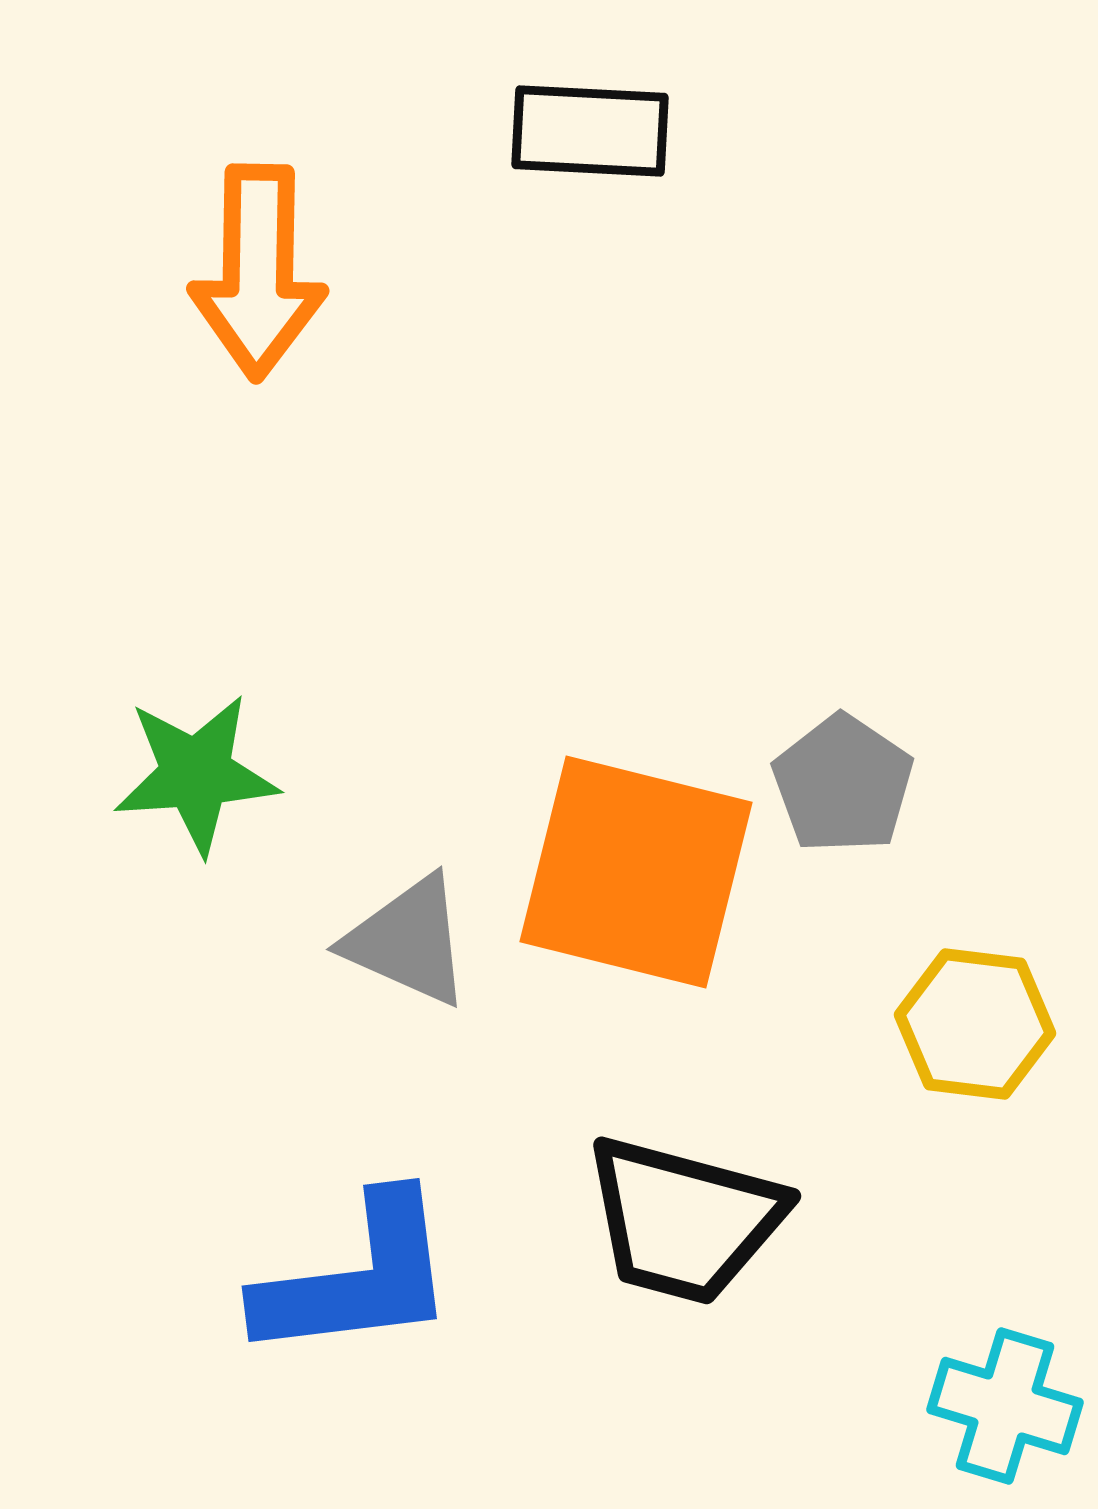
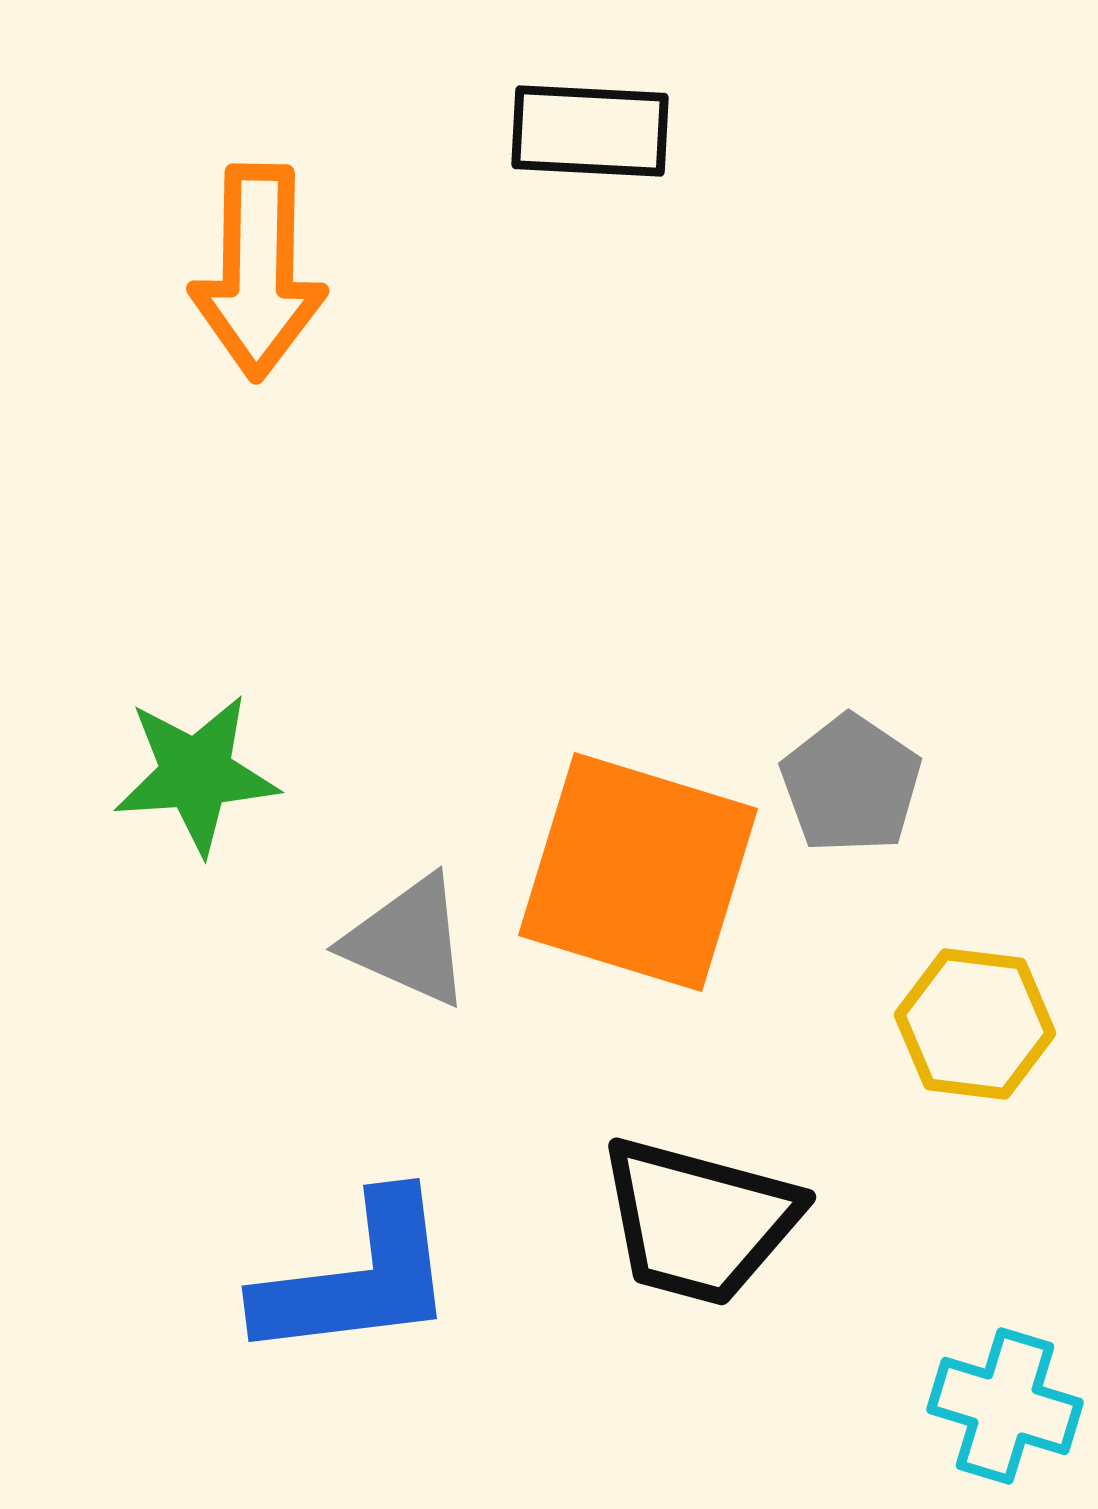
gray pentagon: moved 8 px right
orange square: moved 2 px right; rotated 3 degrees clockwise
black trapezoid: moved 15 px right, 1 px down
